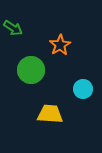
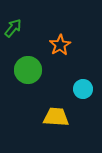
green arrow: rotated 84 degrees counterclockwise
green circle: moved 3 px left
yellow trapezoid: moved 6 px right, 3 px down
